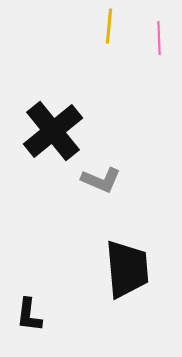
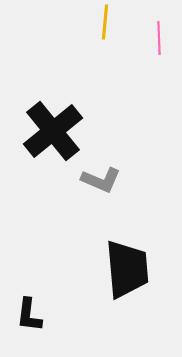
yellow line: moved 4 px left, 4 px up
